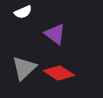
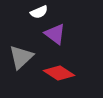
white semicircle: moved 16 px right
gray triangle: moved 3 px left, 11 px up
